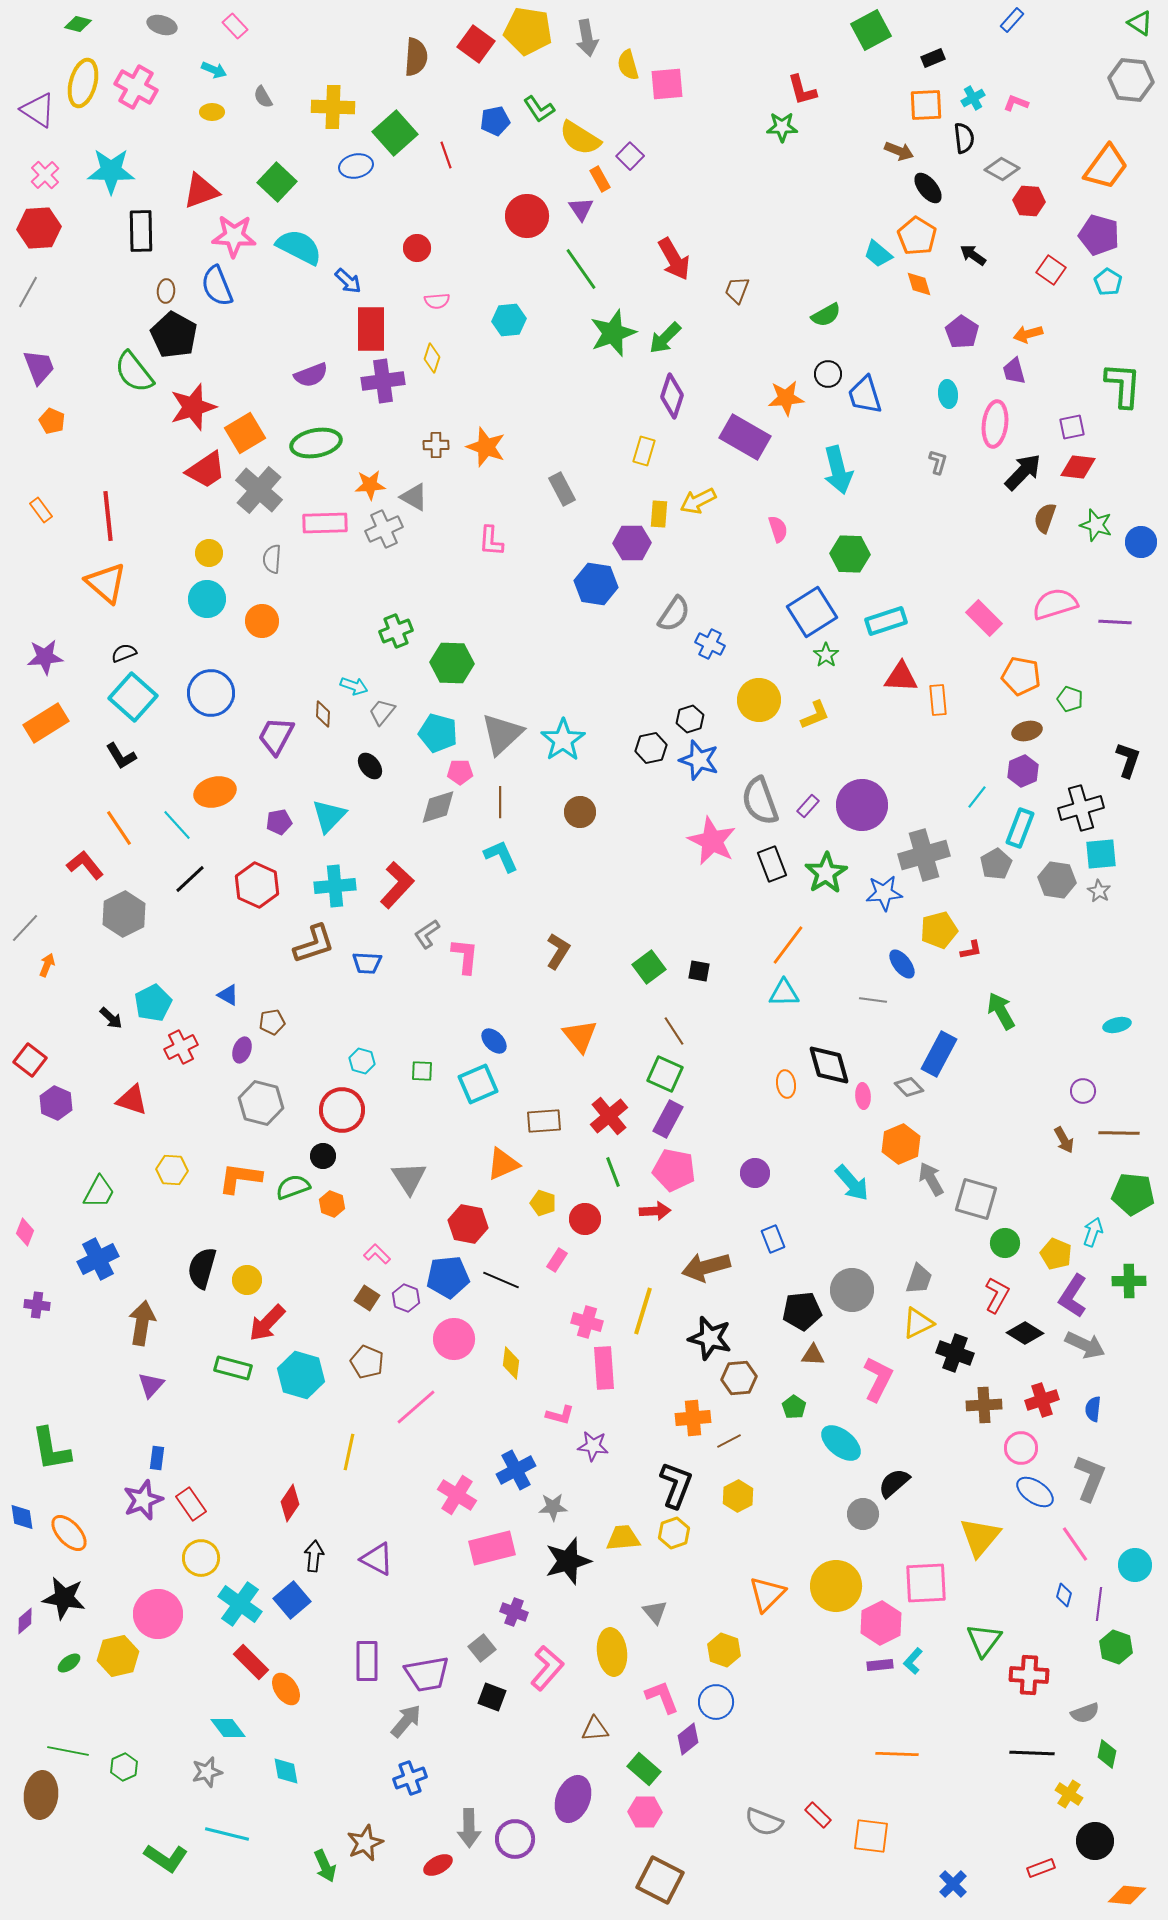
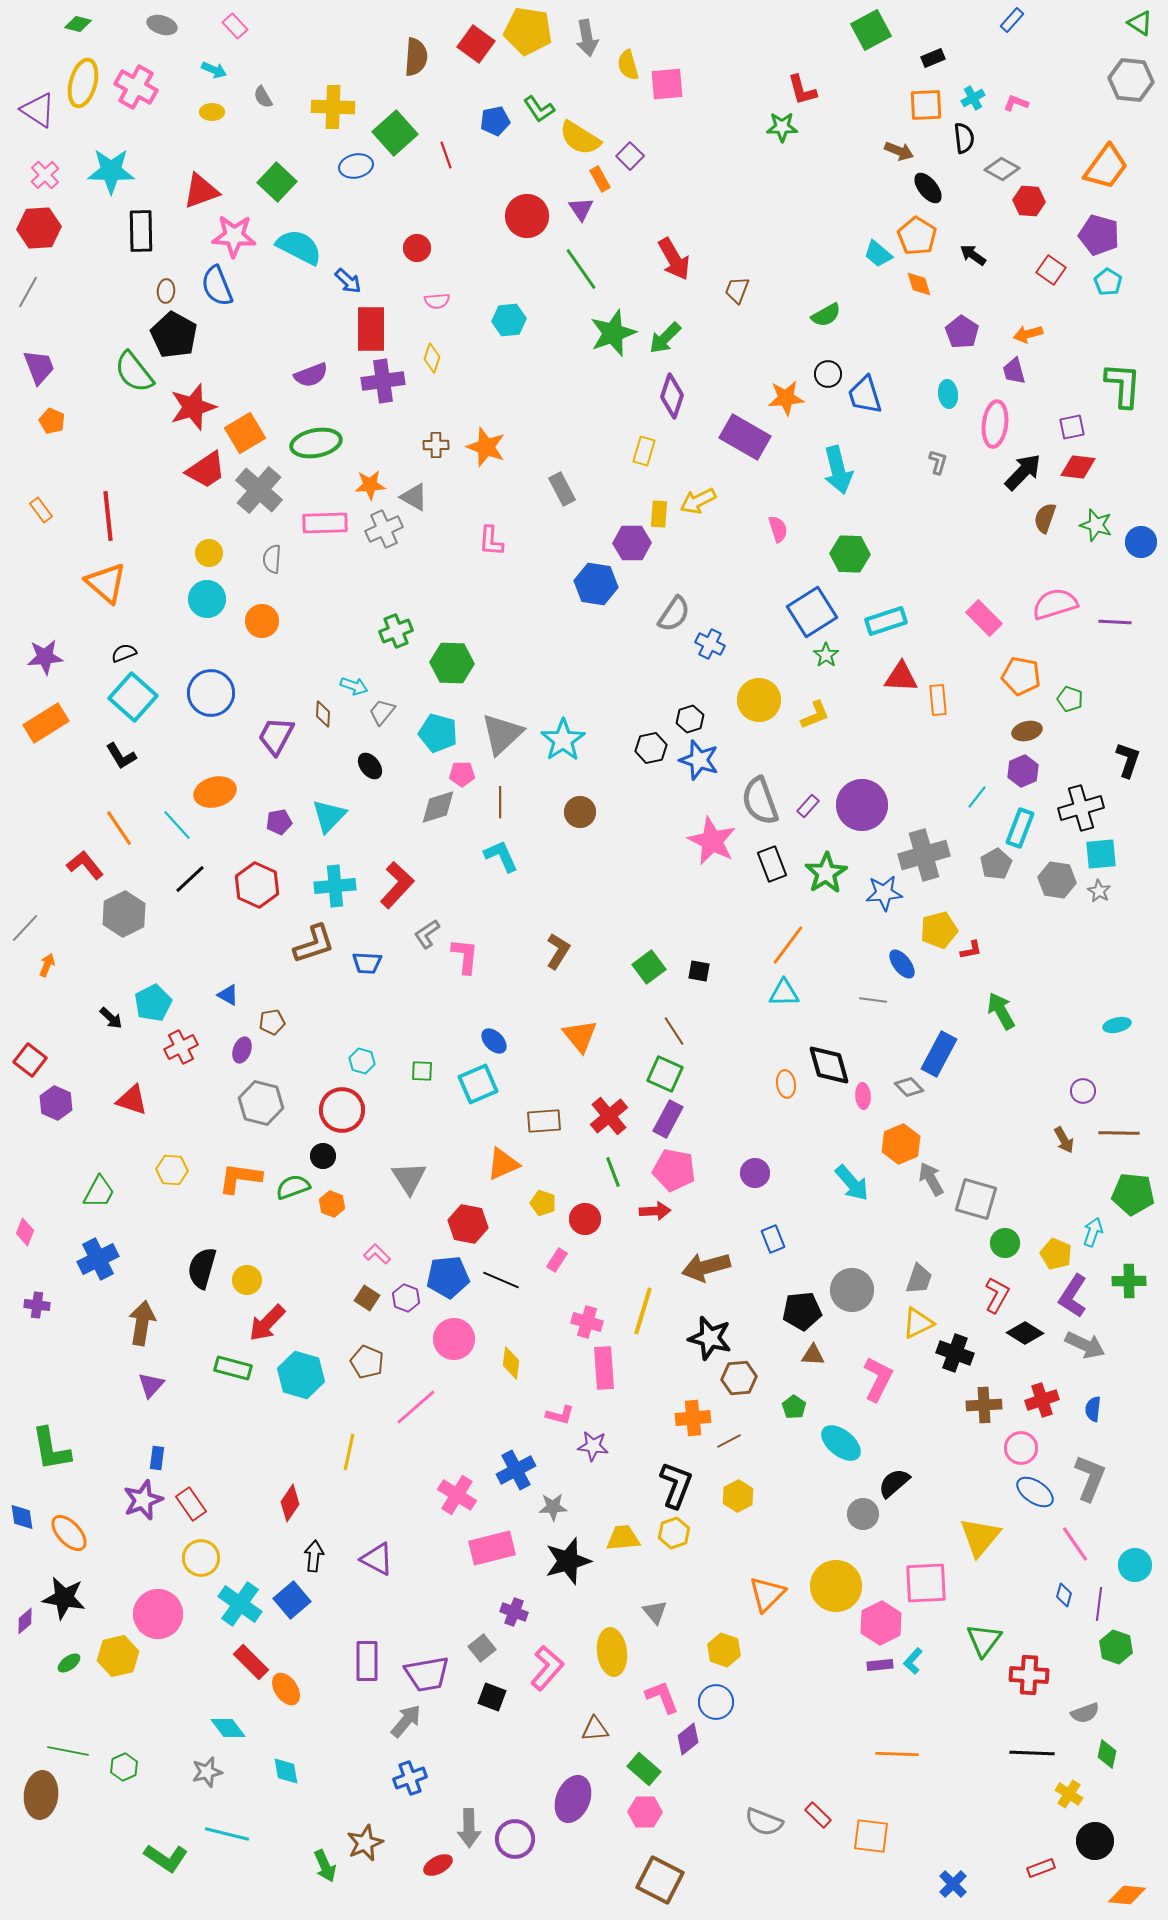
pink pentagon at (460, 772): moved 2 px right, 2 px down
